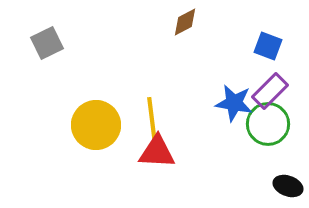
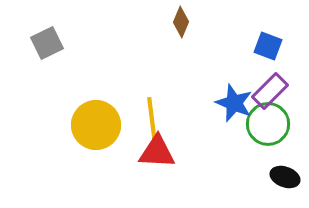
brown diamond: moved 4 px left; rotated 40 degrees counterclockwise
blue star: rotated 12 degrees clockwise
black ellipse: moved 3 px left, 9 px up
